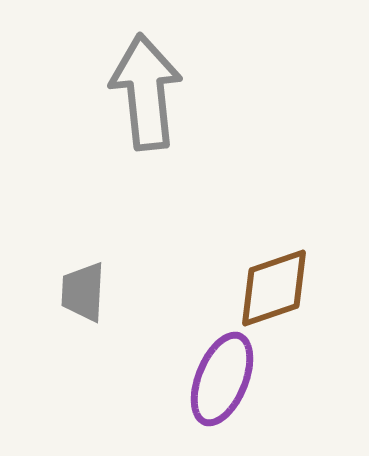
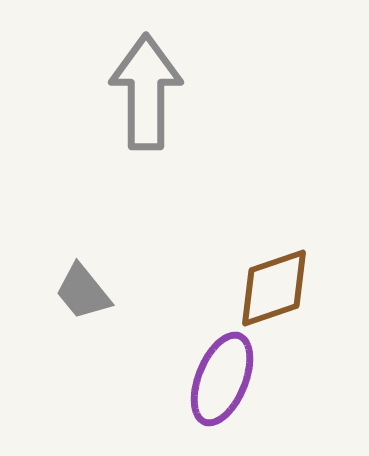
gray arrow: rotated 6 degrees clockwise
gray trapezoid: rotated 42 degrees counterclockwise
